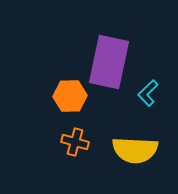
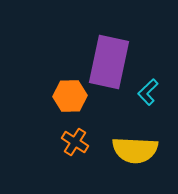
cyan L-shape: moved 1 px up
orange cross: rotated 16 degrees clockwise
